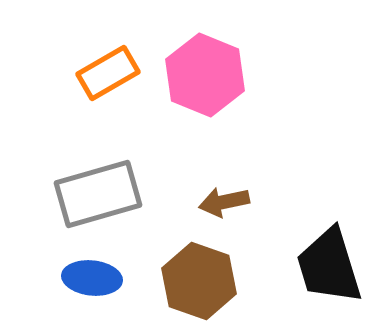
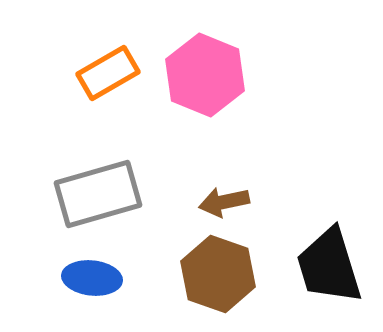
brown hexagon: moved 19 px right, 7 px up
